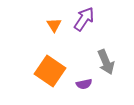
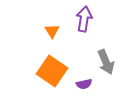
purple arrow: rotated 25 degrees counterclockwise
orange triangle: moved 2 px left, 6 px down
orange square: moved 2 px right
